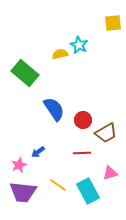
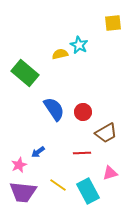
red circle: moved 8 px up
